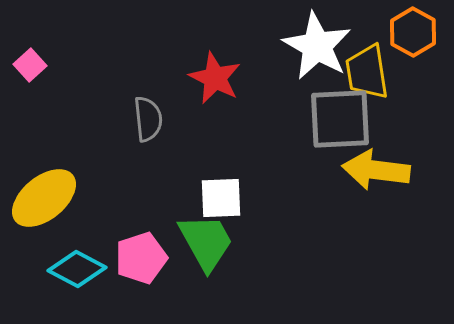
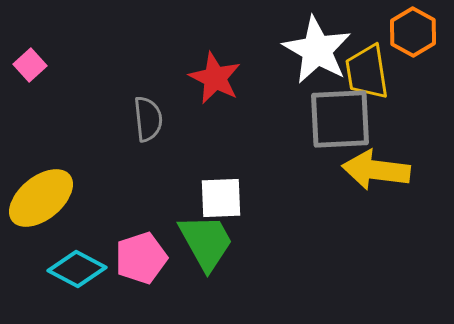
white star: moved 4 px down
yellow ellipse: moved 3 px left
